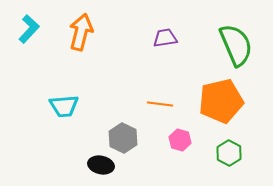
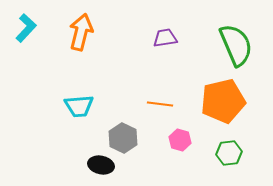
cyan L-shape: moved 3 px left, 1 px up
orange pentagon: moved 2 px right
cyan trapezoid: moved 15 px right
green hexagon: rotated 25 degrees clockwise
